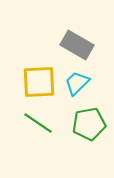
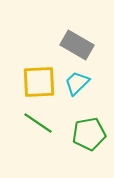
green pentagon: moved 10 px down
